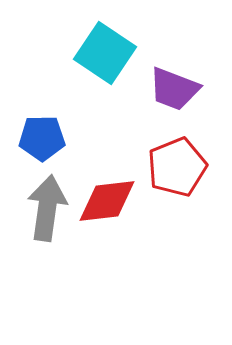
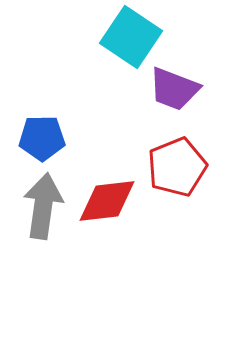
cyan square: moved 26 px right, 16 px up
gray arrow: moved 4 px left, 2 px up
